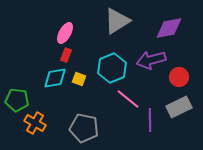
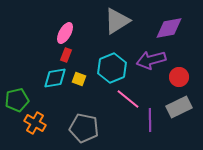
green pentagon: rotated 20 degrees counterclockwise
